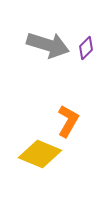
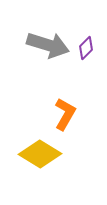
orange L-shape: moved 3 px left, 7 px up
yellow diamond: rotated 9 degrees clockwise
